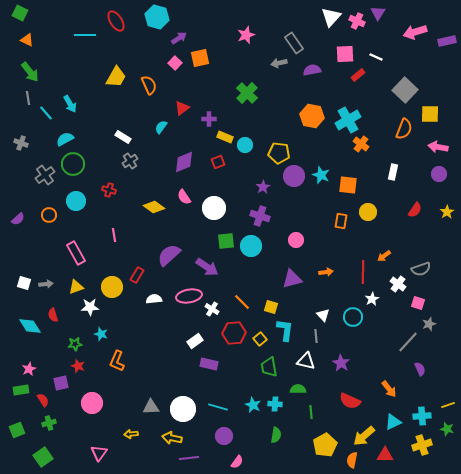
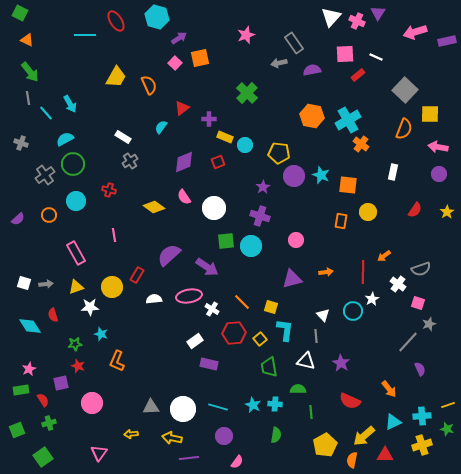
cyan circle at (353, 317): moved 6 px up
